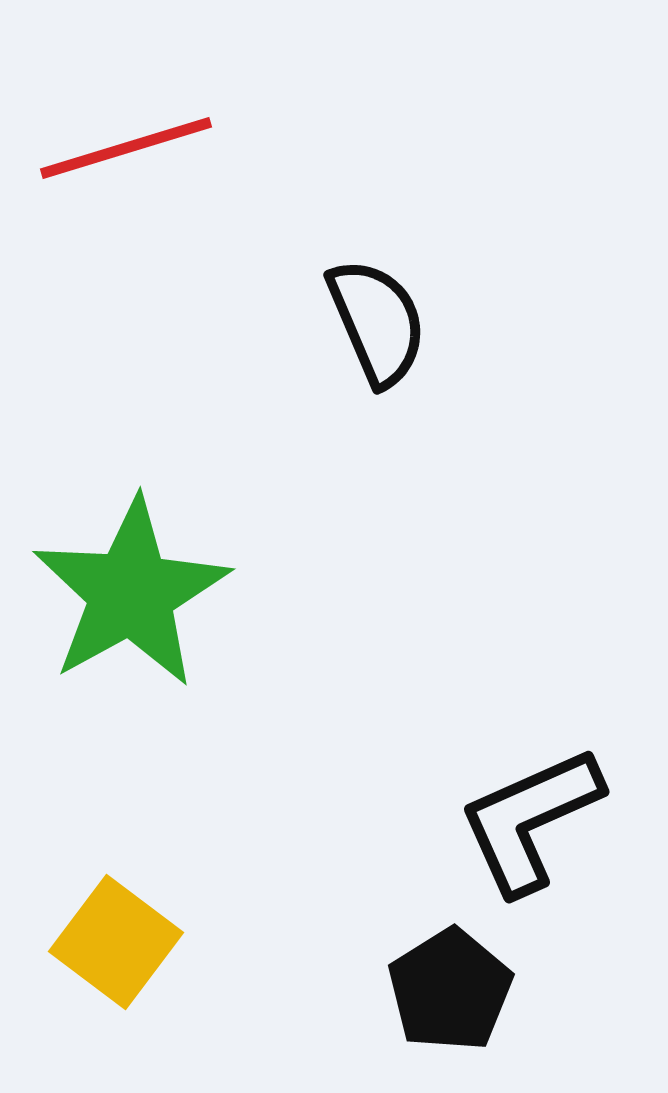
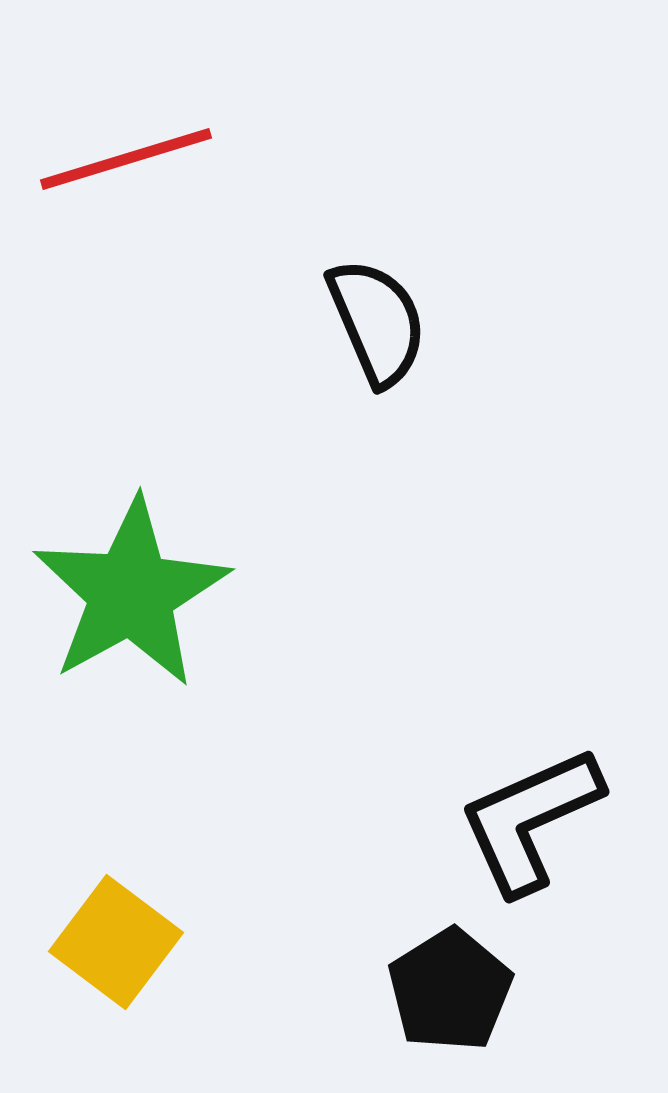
red line: moved 11 px down
